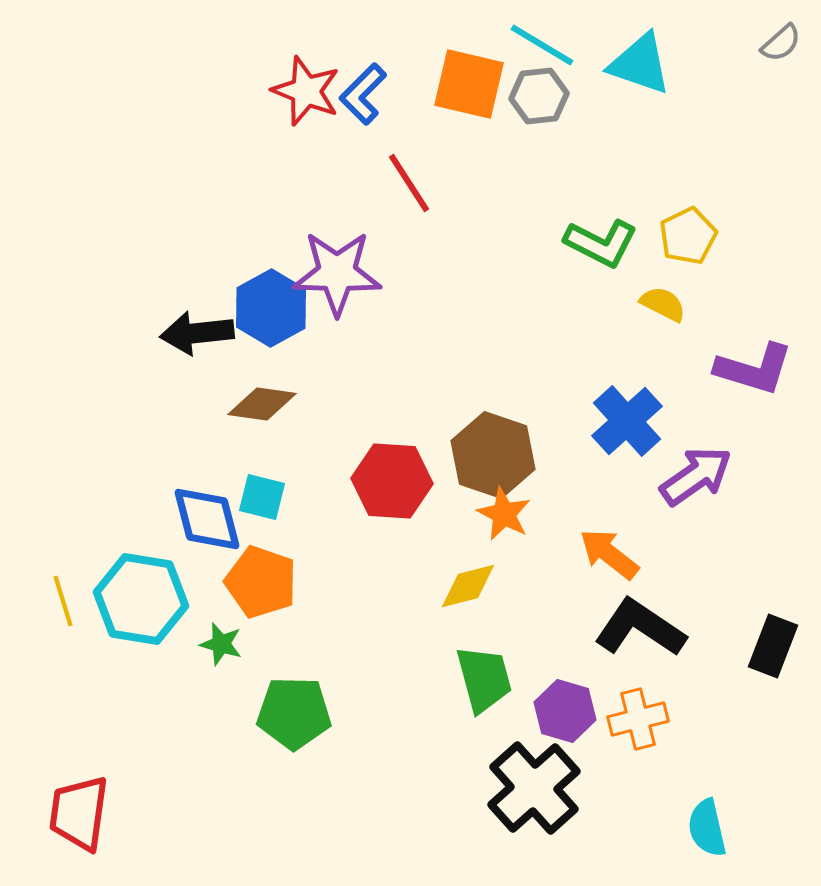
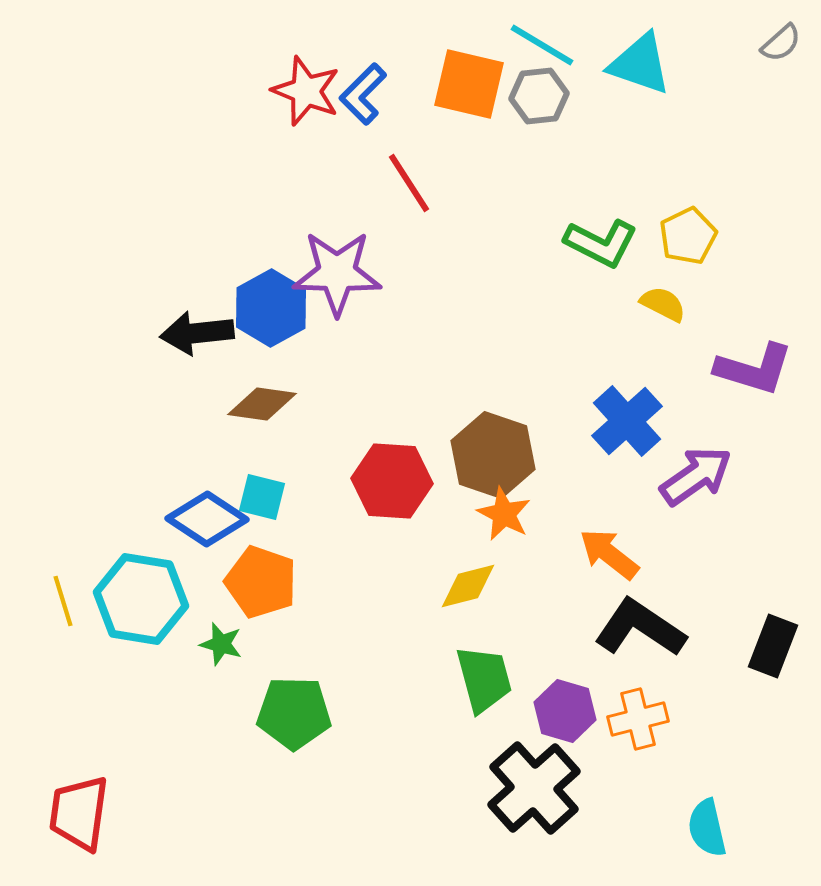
blue diamond: rotated 42 degrees counterclockwise
